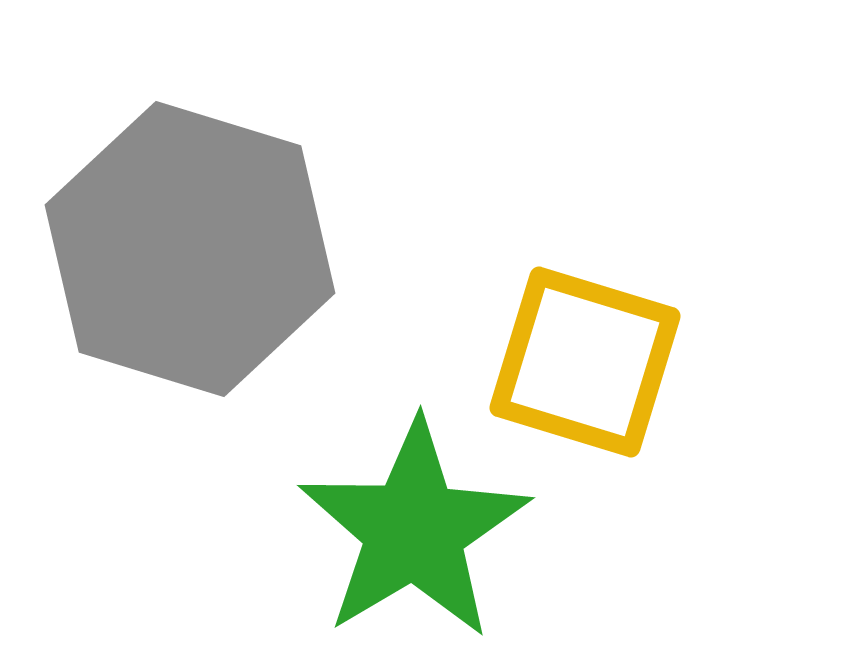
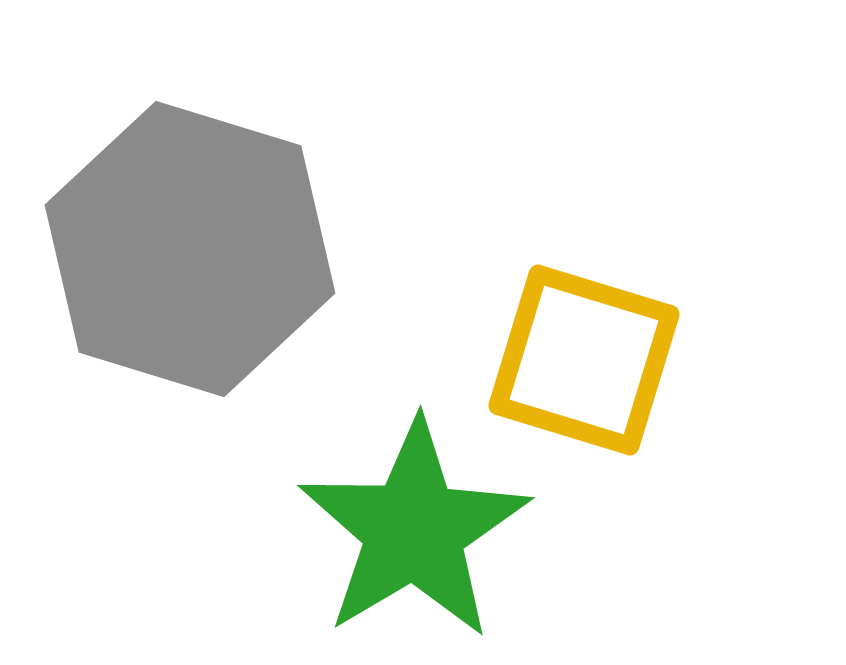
yellow square: moved 1 px left, 2 px up
